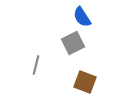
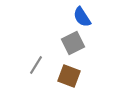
gray line: rotated 18 degrees clockwise
brown square: moved 16 px left, 6 px up
